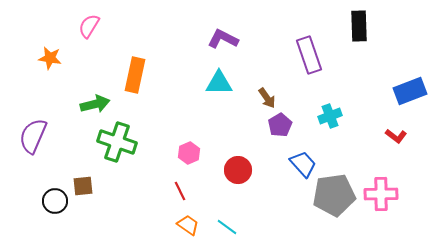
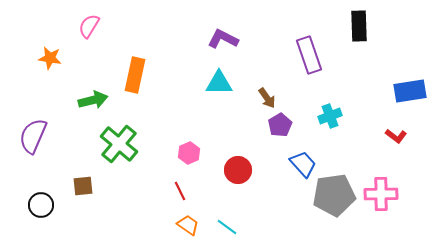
blue rectangle: rotated 12 degrees clockwise
green arrow: moved 2 px left, 4 px up
green cross: moved 2 px right, 2 px down; rotated 21 degrees clockwise
black circle: moved 14 px left, 4 px down
